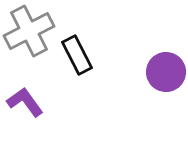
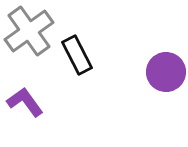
gray cross: rotated 9 degrees counterclockwise
